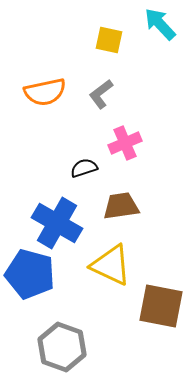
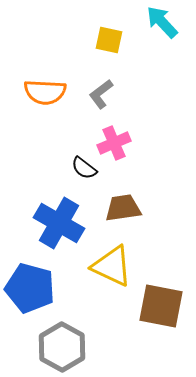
cyan arrow: moved 2 px right, 2 px up
orange semicircle: rotated 15 degrees clockwise
pink cross: moved 11 px left
black semicircle: rotated 124 degrees counterclockwise
brown trapezoid: moved 2 px right, 2 px down
blue cross: moved 2 px right
yellow triangle: moved 1 px right, 1 px down
blue pentagon: moved 14 px down
gray hexagon: rotated 9 degrees clockwise
